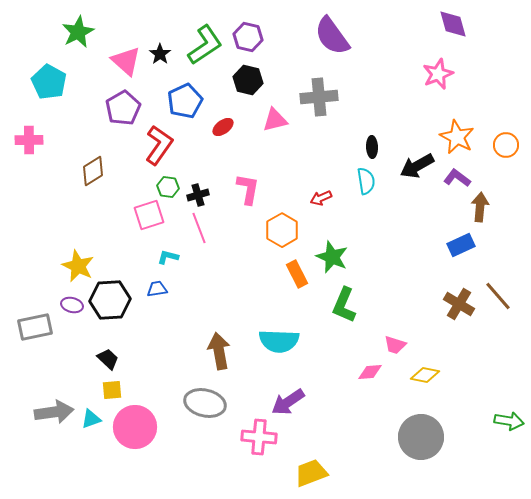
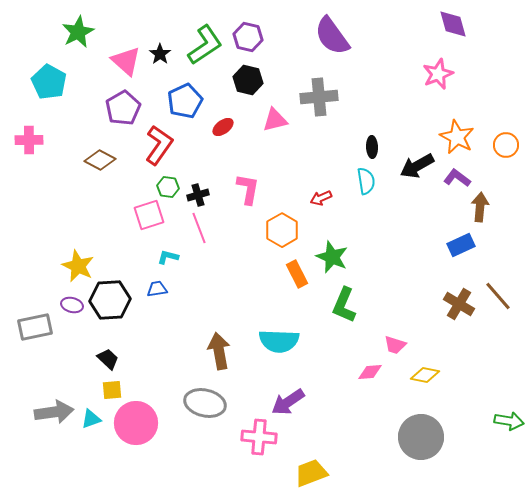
brown diamond at (93, 171): moved 7 px right, 11 px up; rotated 60 degrees clockwise
pink circle at (135, 427): moved 1 px right, 4 px up
